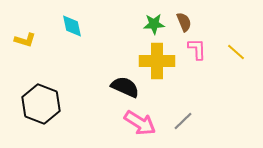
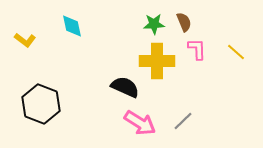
yellow L-shape: rotated 20 degrees clockwise
